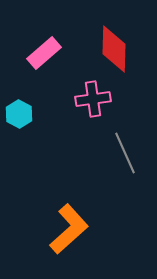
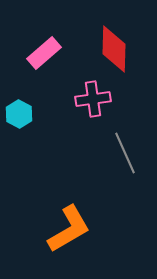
orange L-shape: rotated 12 degrees clockwise
